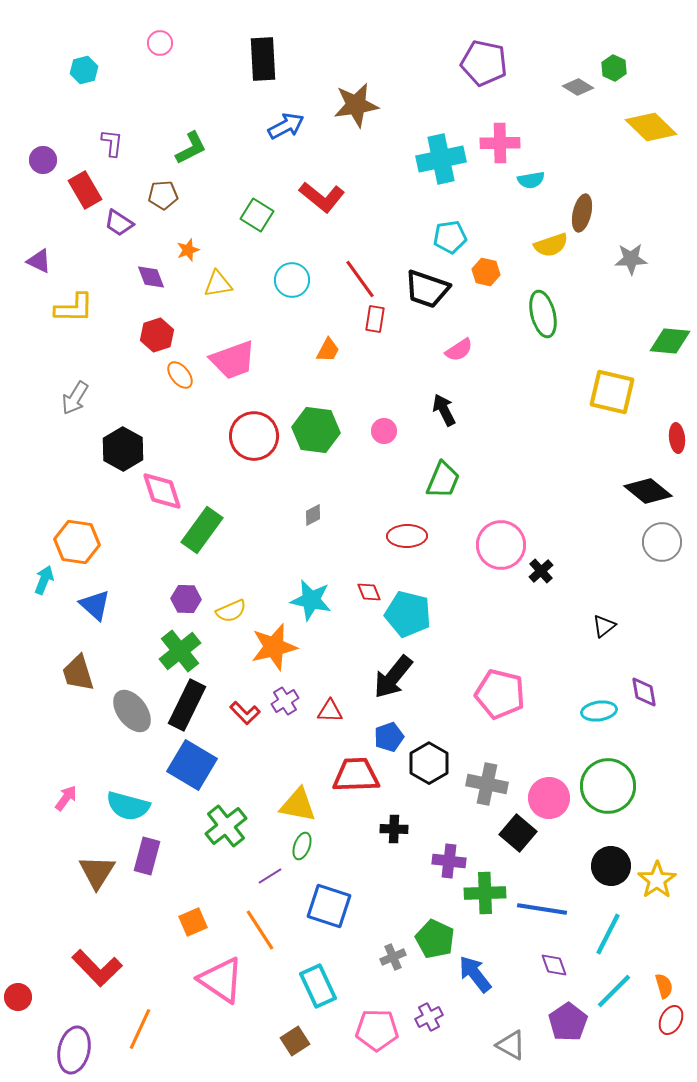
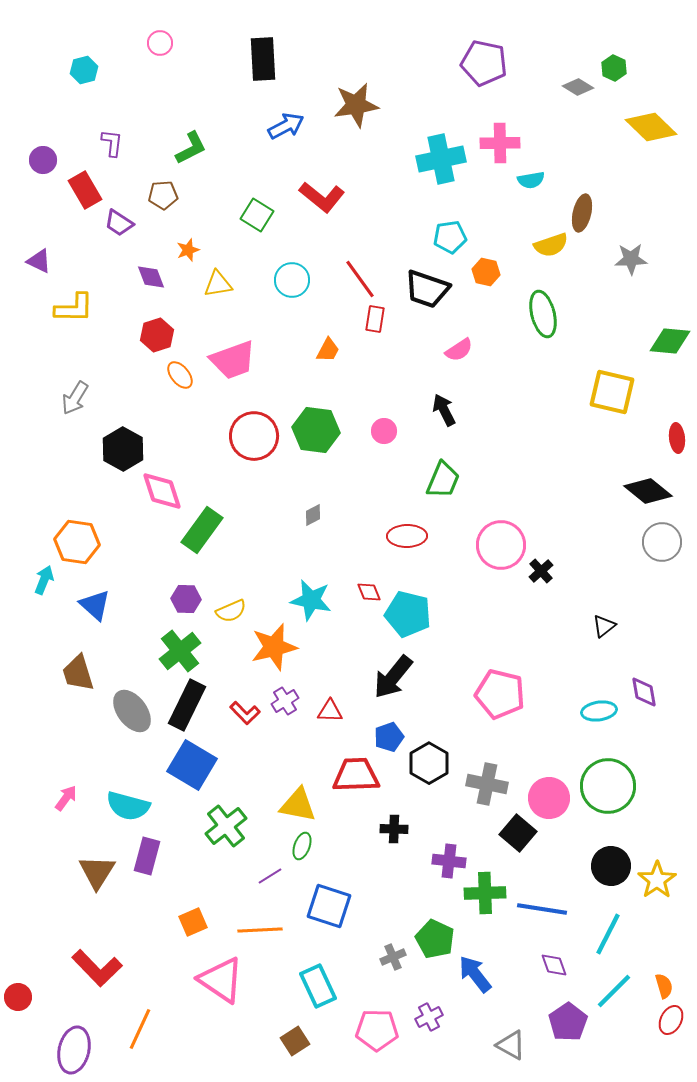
orange line at (260, 930): rotated 60 degrees counterclockwise
